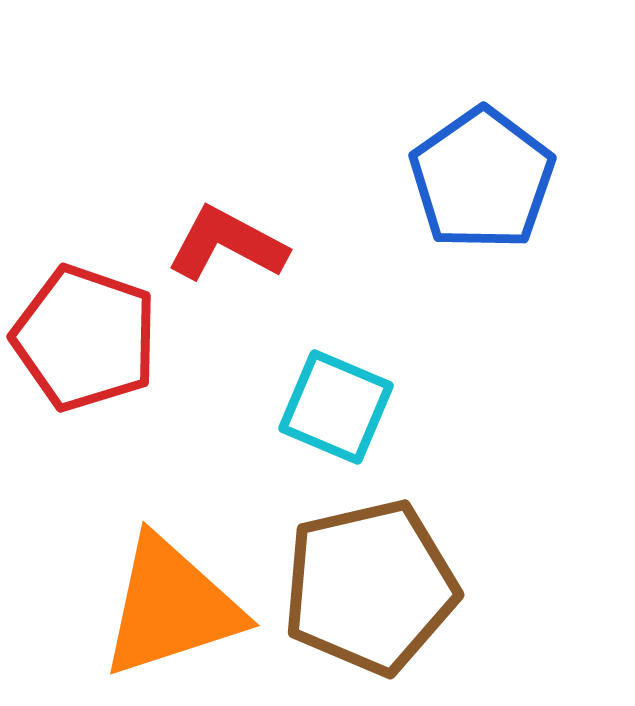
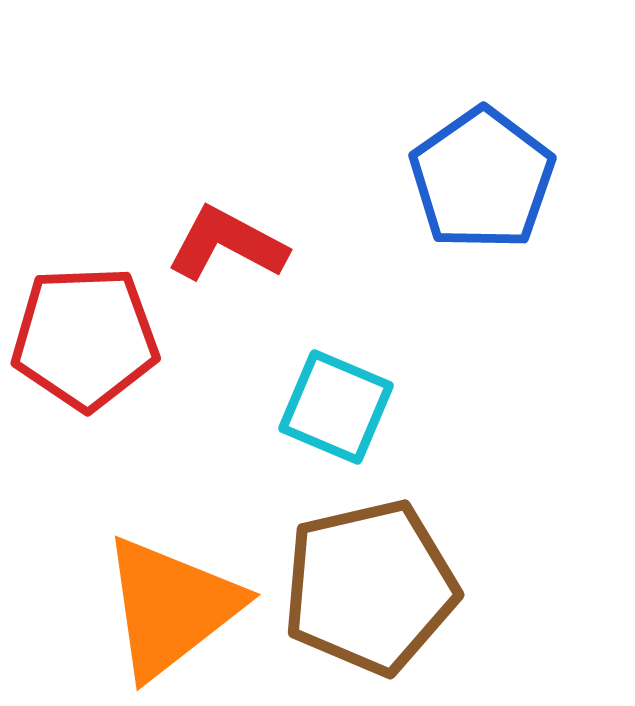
red pentagon: rotated 21 degrees counterclockwise
orange triangle: rotated 20 degrees counterclockwise
